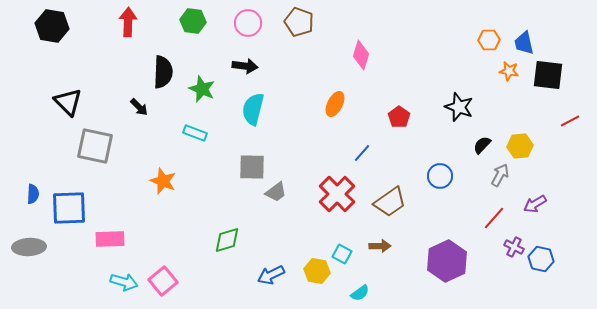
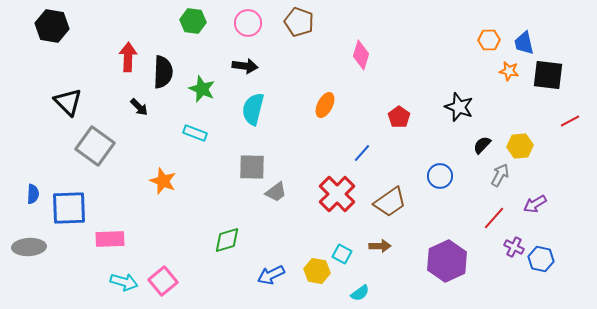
red arrow at (128, 22): moved 35 px down
orange ellipse at (335, 104): moved 10 px left, 1 px down
gray square at (95, 146): rotated 24 degrees clockwise
